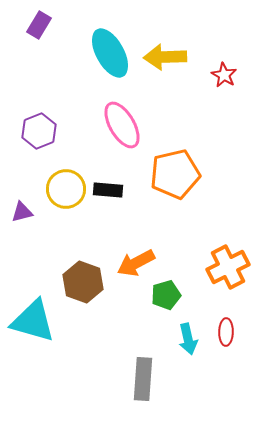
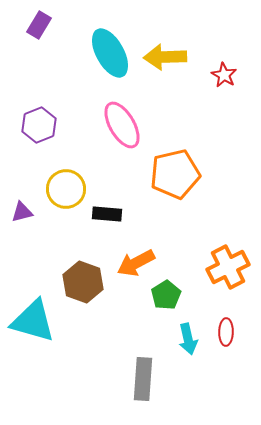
purple hexagon: moved 6 px up
black rectangle: moved 1 px left, 24 px down
green pentagon: rotated 16 degrees counterclockwise
